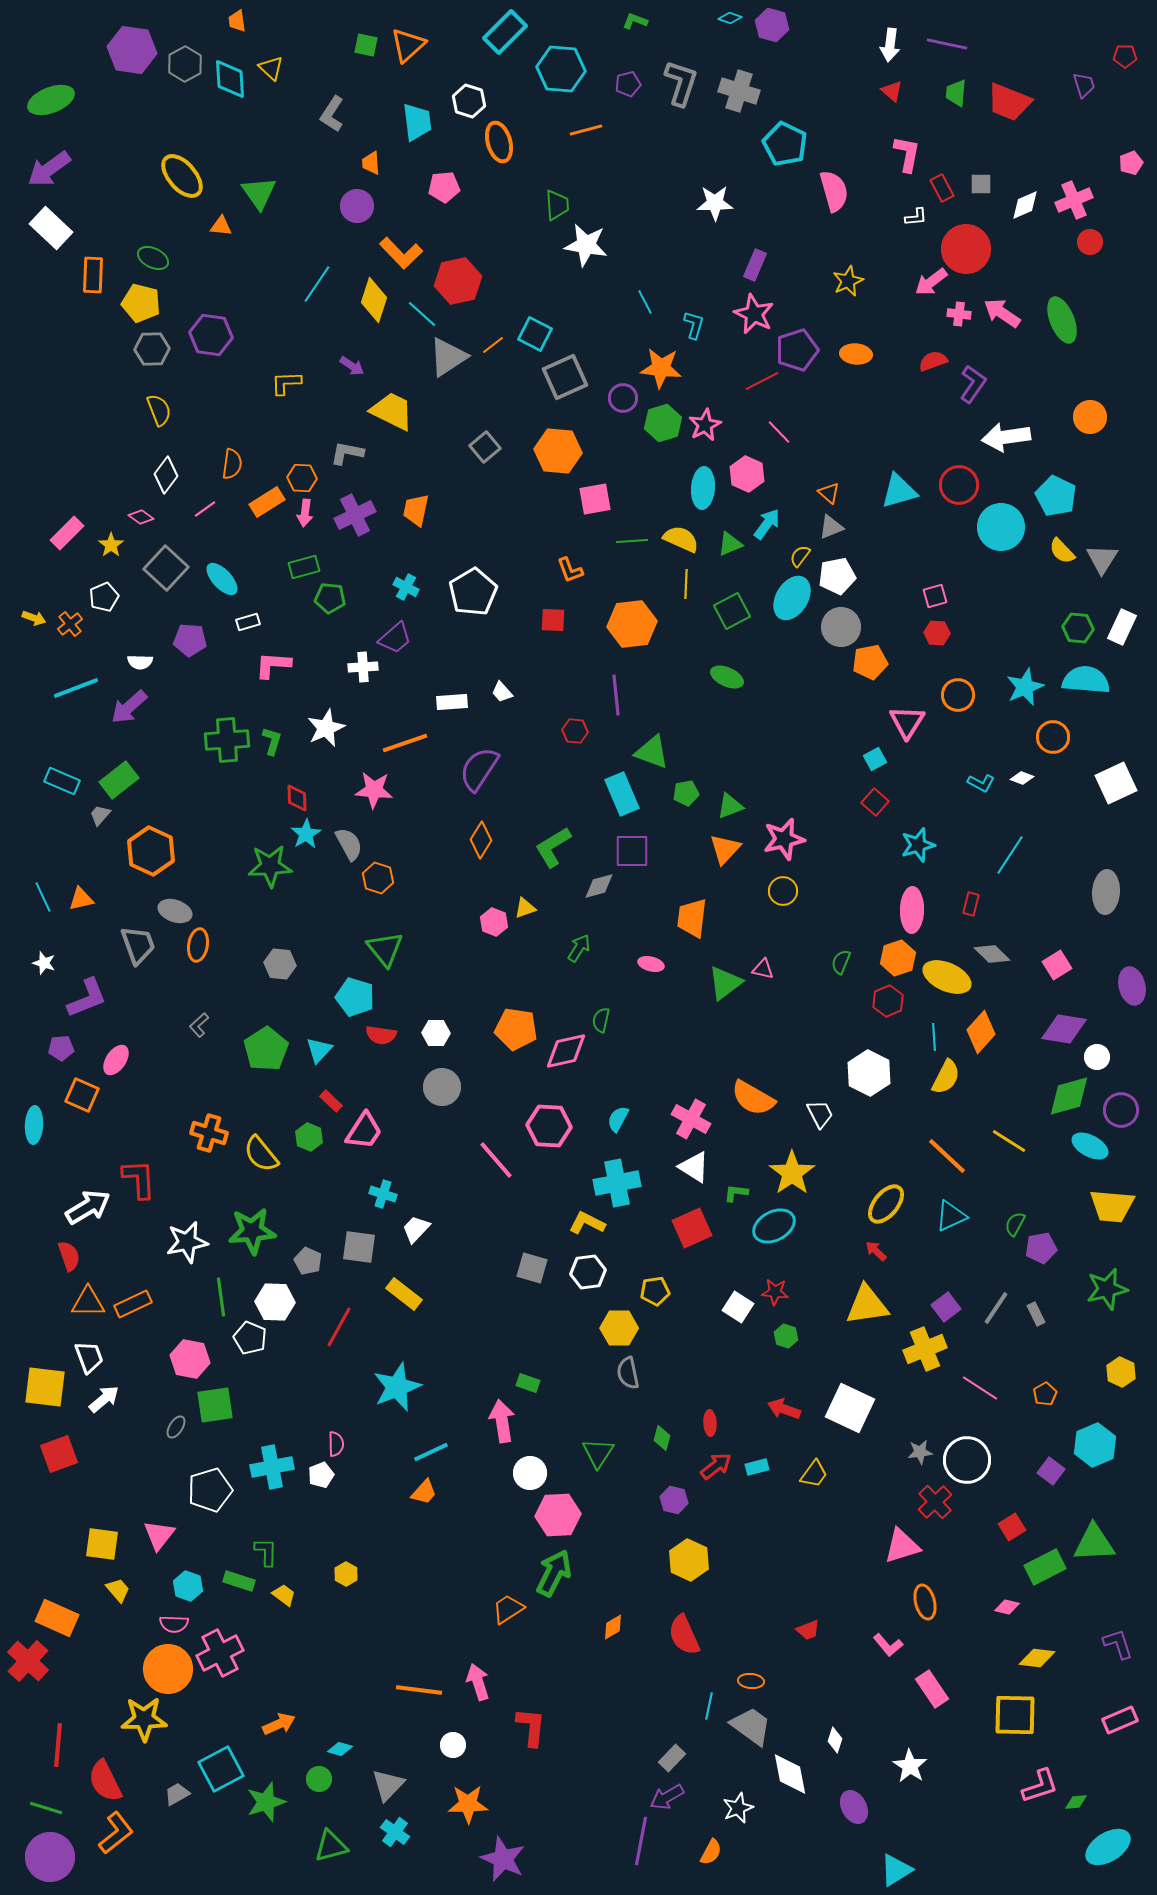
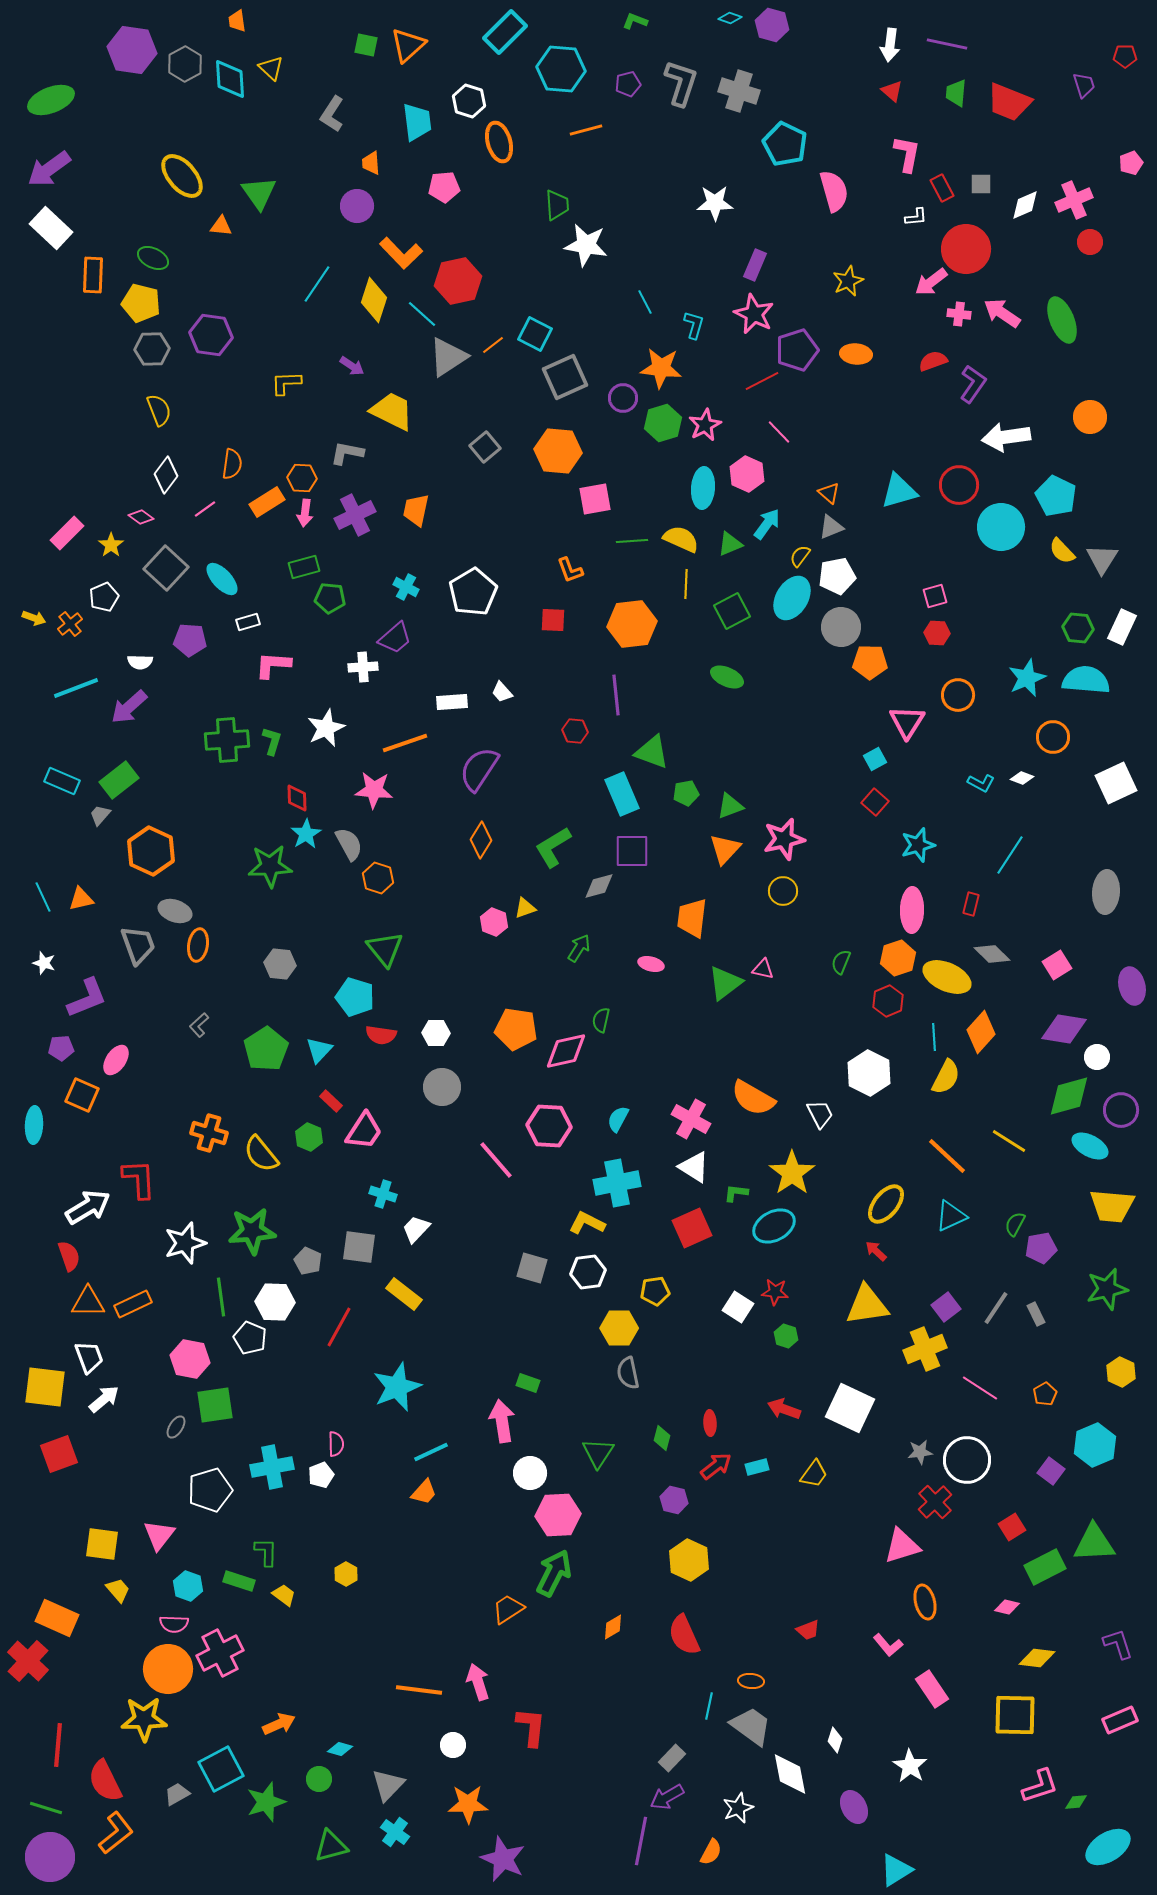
orange pentagon at (870, 662): rotated 12 degrees clockwise
cyan star at (1025, 687): moved 2 px right, 9 px up
white star at (187, 1242): moved 2 px left, 1 px down; rotated 6 degrees counterclockwise
